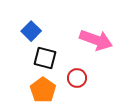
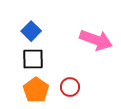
black square: moved 12 px left, 1 px down; rotated 15 degrees counterclockwise
red circle: moved 7 px left, 9 px down
orange pentagon: moved 7 px left
